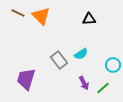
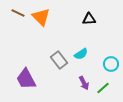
orange triangle: moved 1 px down
cyan circle: moved 2 px left, 1 px up
purple trapezoid: rotated 45 degrees counterclockwise
